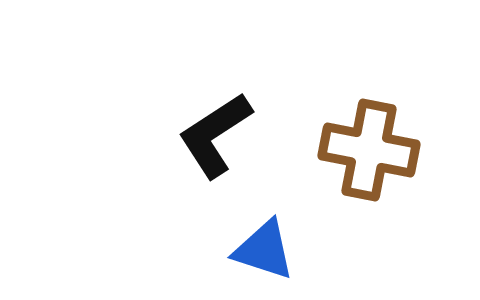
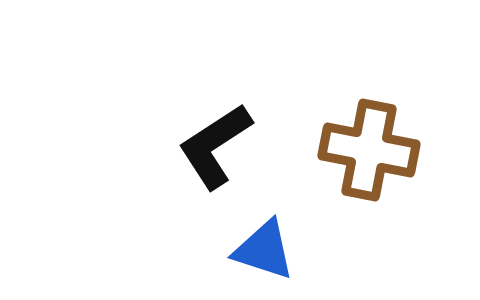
black L-shape: moved 11 px down
